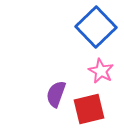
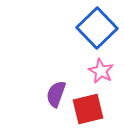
blue square: moved 1 px right, 1 px down
red square: moved 1 px left
